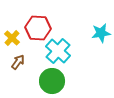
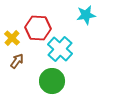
cyan star: moved 15 px left, 18 px up
cyan cross: moved 2 px right, 2 px up
brown arrow: moved 1 px left, 1 px up
